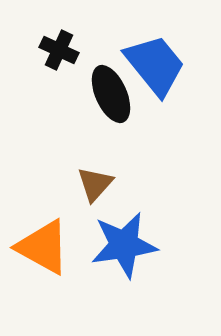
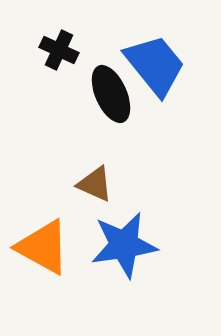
brown triangle: rotated 48 degrees counterclockwise
